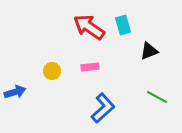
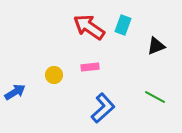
cyan rectangle: rotated 36 degrees clockwise
black triangle: moved 7 px right, 5 px up
yellow circle: moved 2 px right, 4 px down
blue arrow: rotated 15 degrees counterclockwise
green line: moved 2 px left
